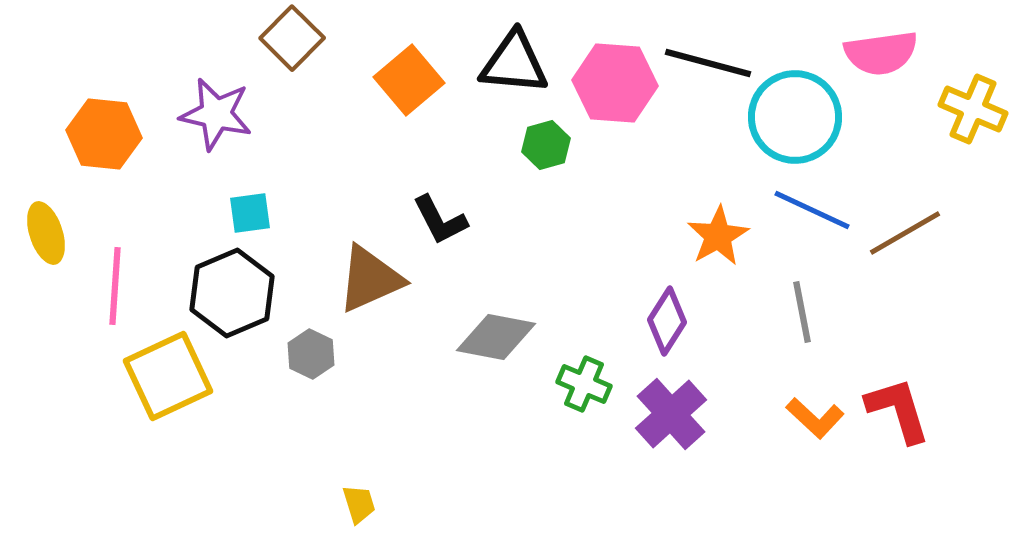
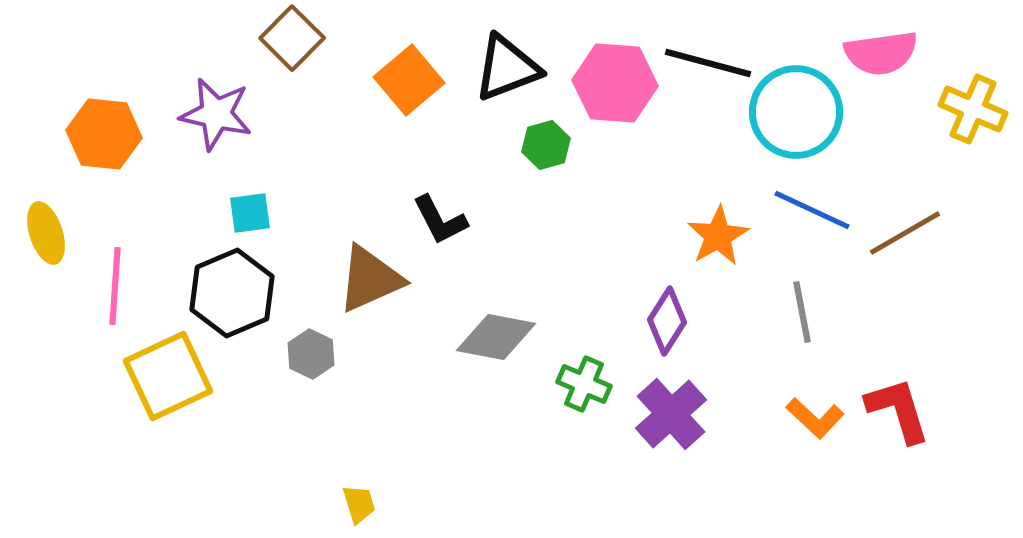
black triangle: moved 7 px left, 5 px down; rotated 26 degrees counterclockwise
cyan circle: moved 1 px right, 5 px up
